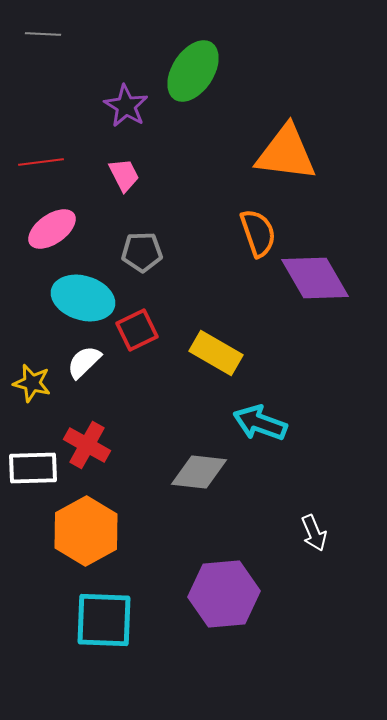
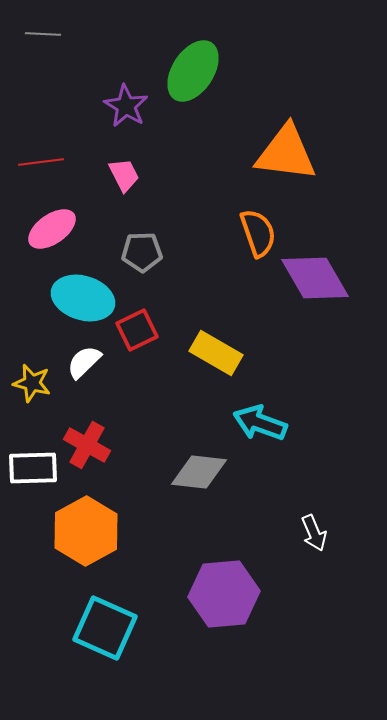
cyan square: moved 1 px right, 8 px down; rotated 22 degrees clockwise
